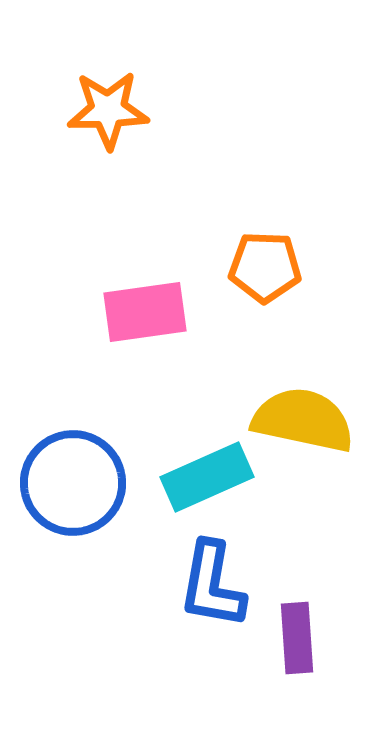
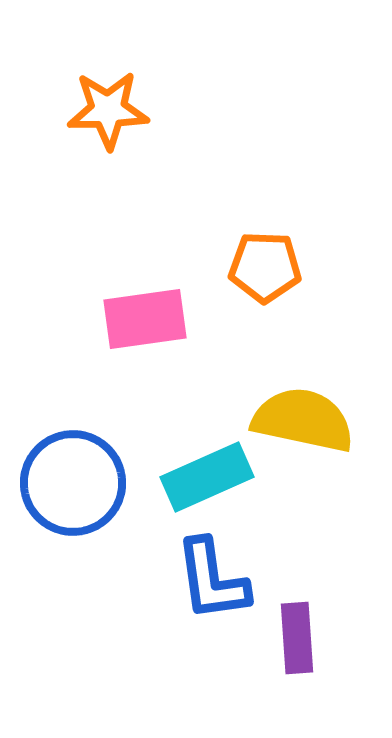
pink rectangle: moved 7 px down
blue L-shape: moved 5 px up; rotated 18 degrees counterclockwise
